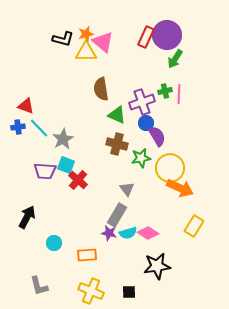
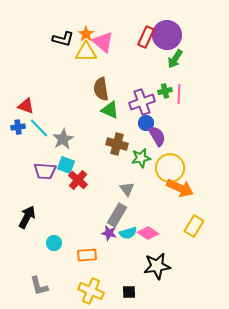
orange star: rotated 21 degrees counterclockwise
green triangle: moved 7 px left, 5 px up
